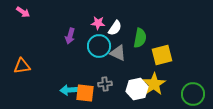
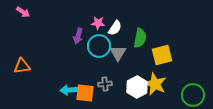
purple arrow: moved 8 px right
gray triangle: rotated 36 degrees clockwise
yellow star: moved 1 px right; rotated 15 degrees counterclockwise
white hexagon: moved 2 px up; rotated 15 degrees counterclockwise
green circle: moved 1 px down
